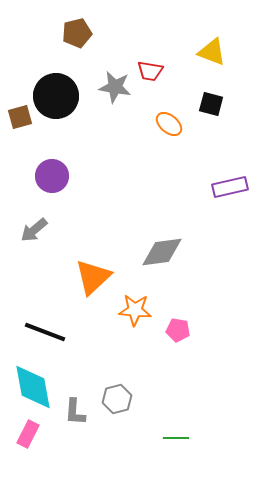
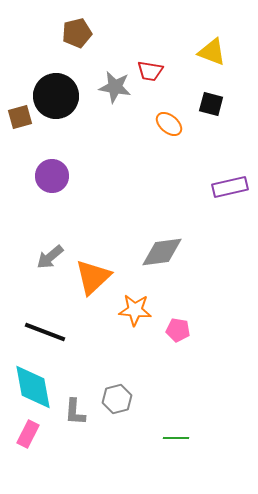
gray arrow: moved 16 px right, 27 px down
